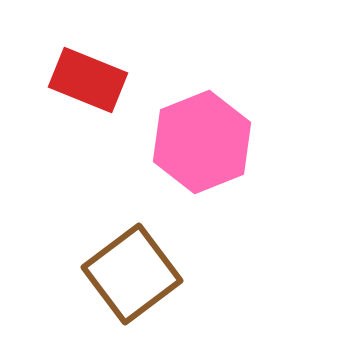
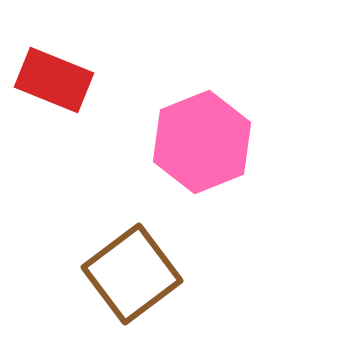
red rectangle: moved 34 px left
